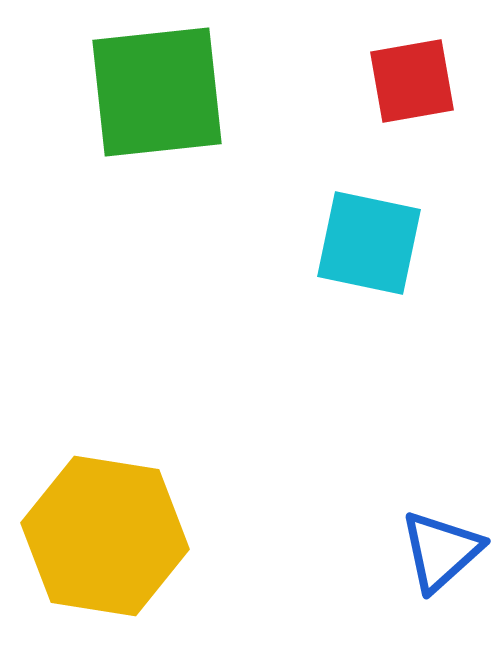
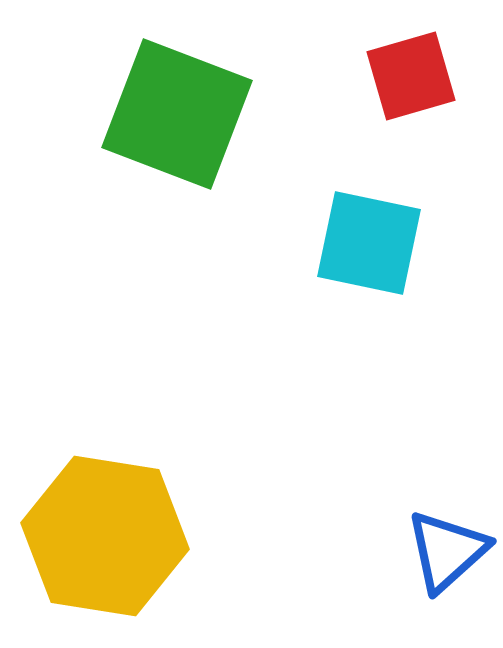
red square: moved 1 px left, 5 px up; rotated 6 degrees counterclockwise
green square: moved 20 px right, 22 px down; rotated 27 degrees clockwise
blue triangle: moved 6 px right
